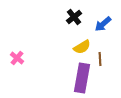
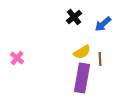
yellow semicircle: moved 5 px down
